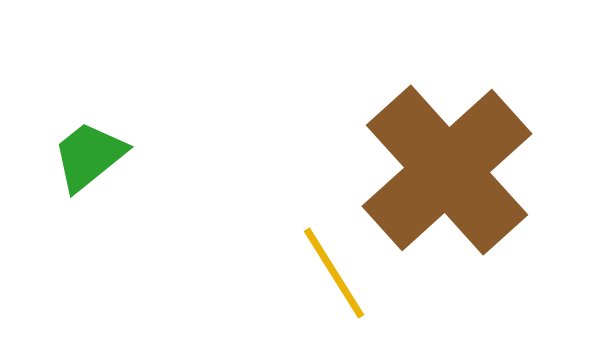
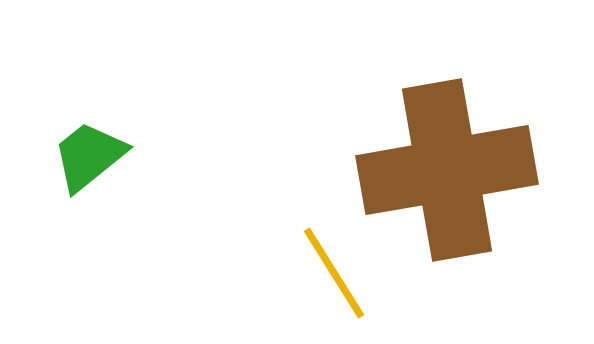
brown cross: rotated 32 degrees clockwise
